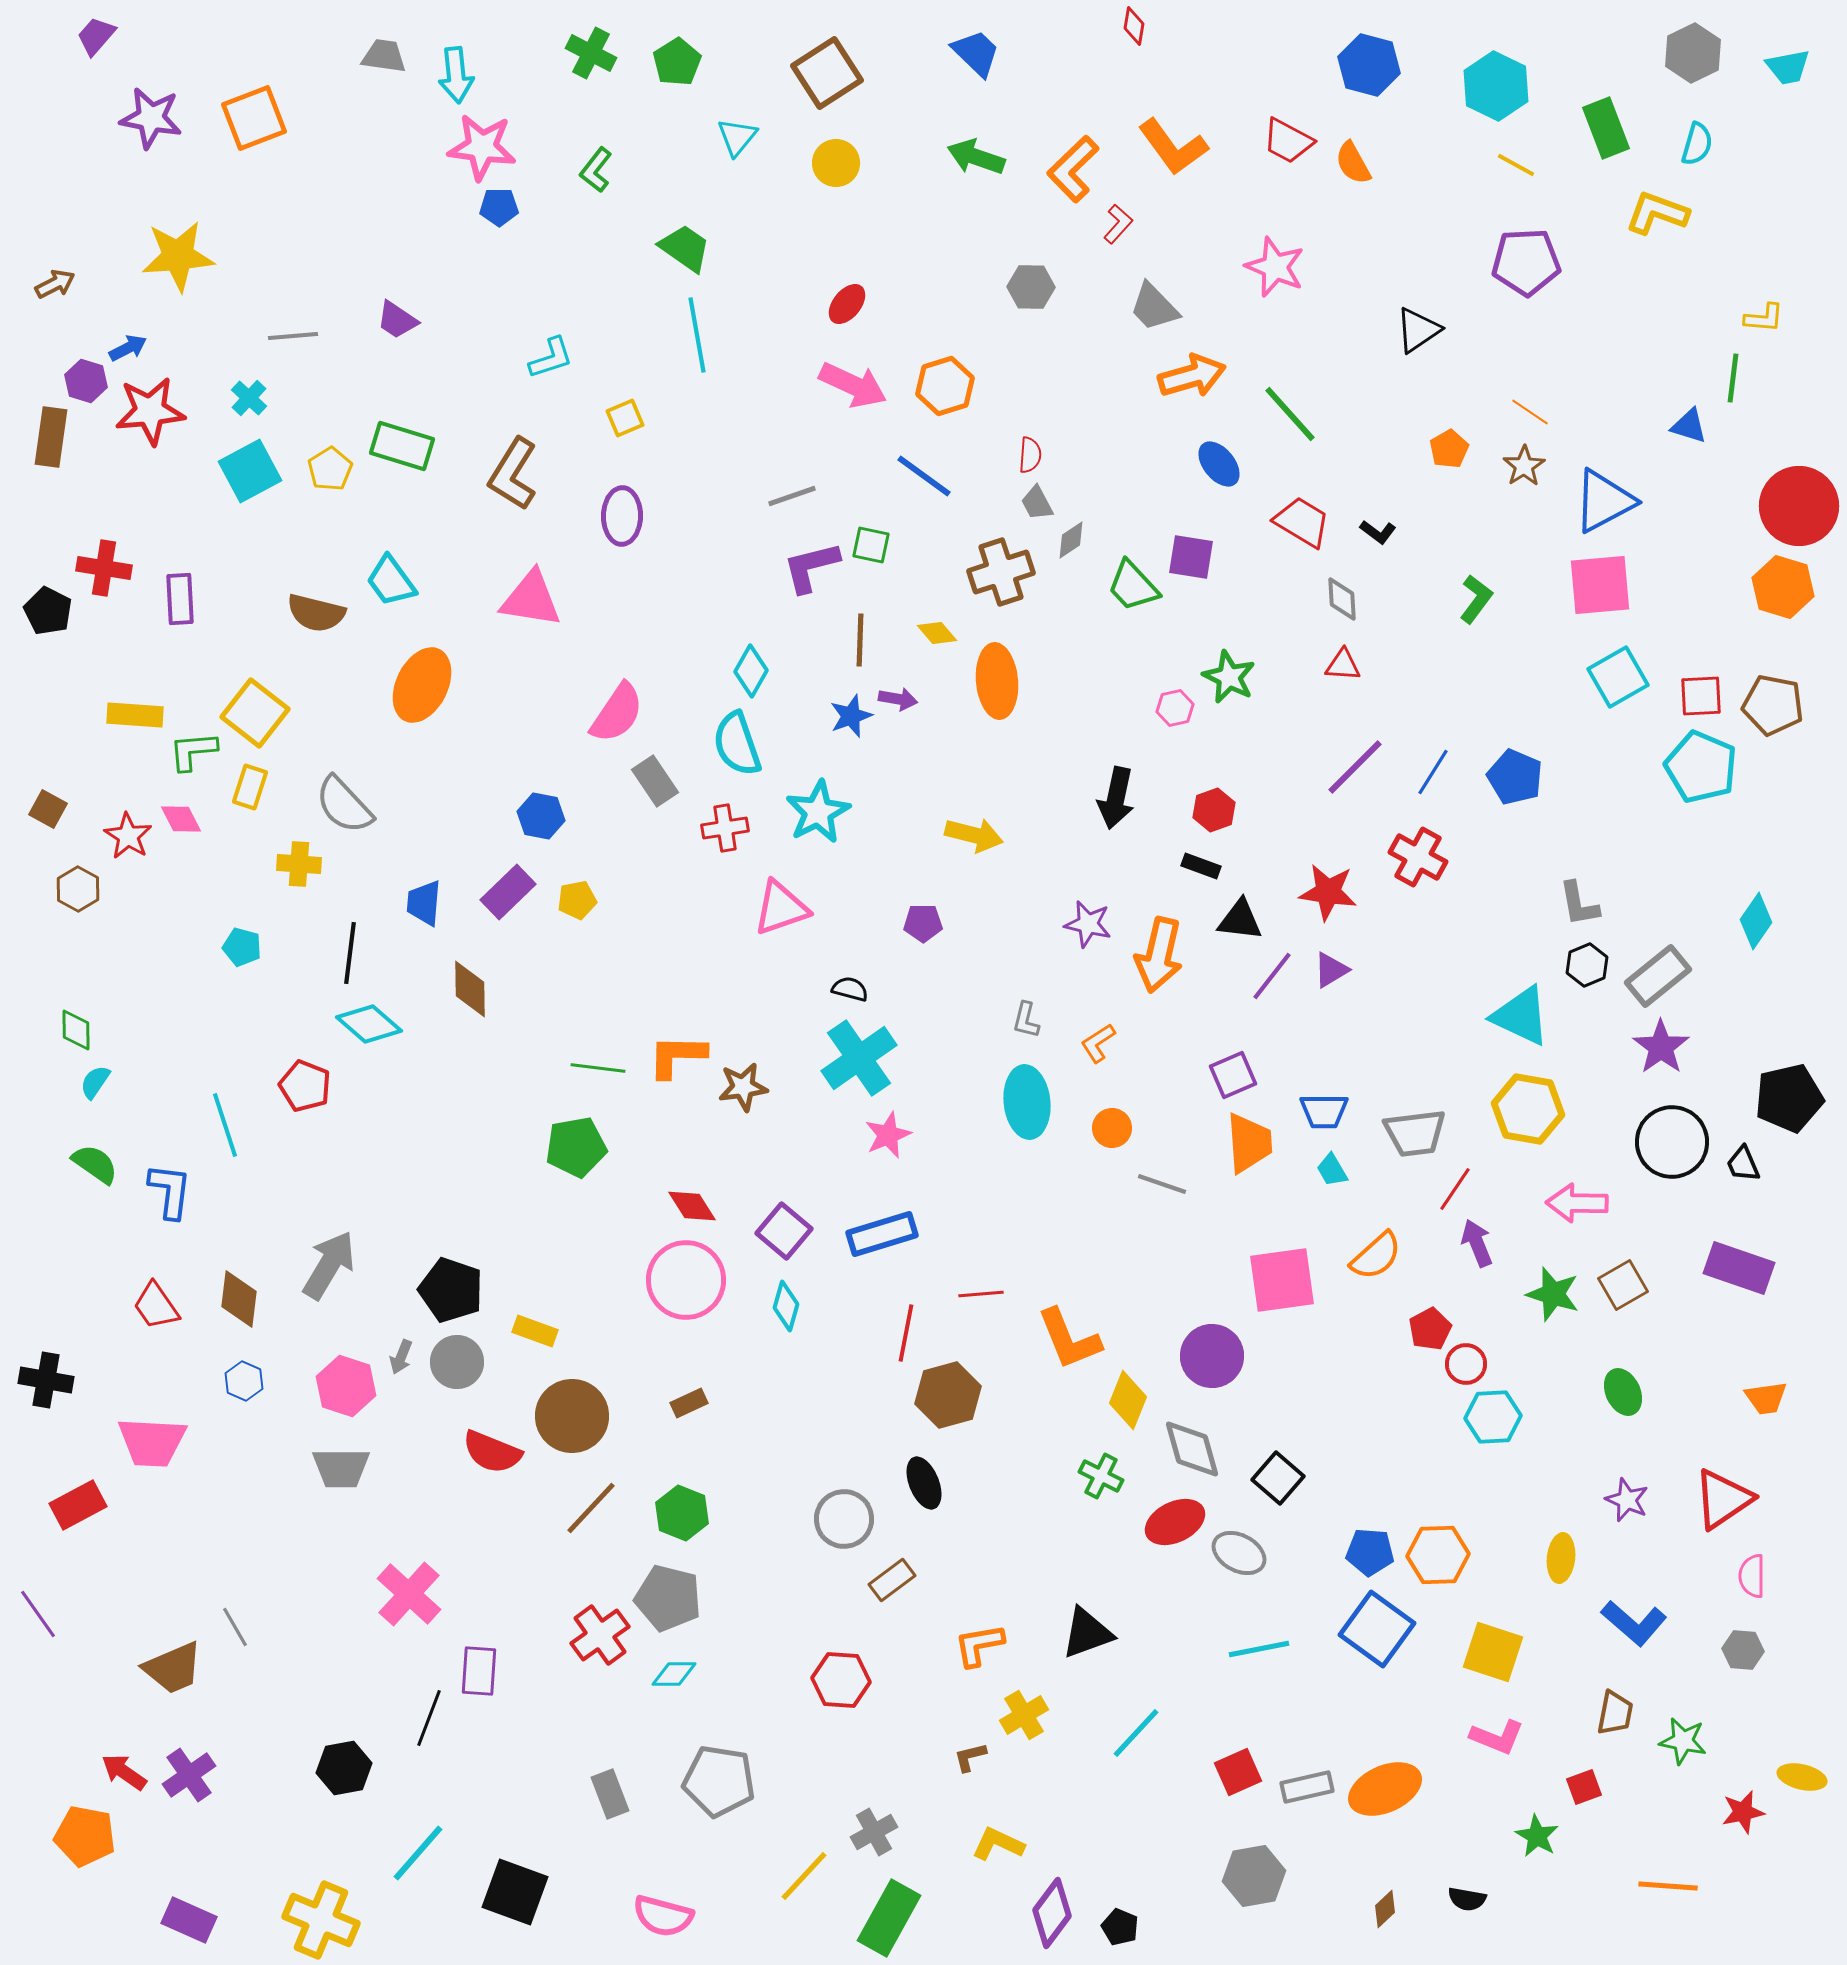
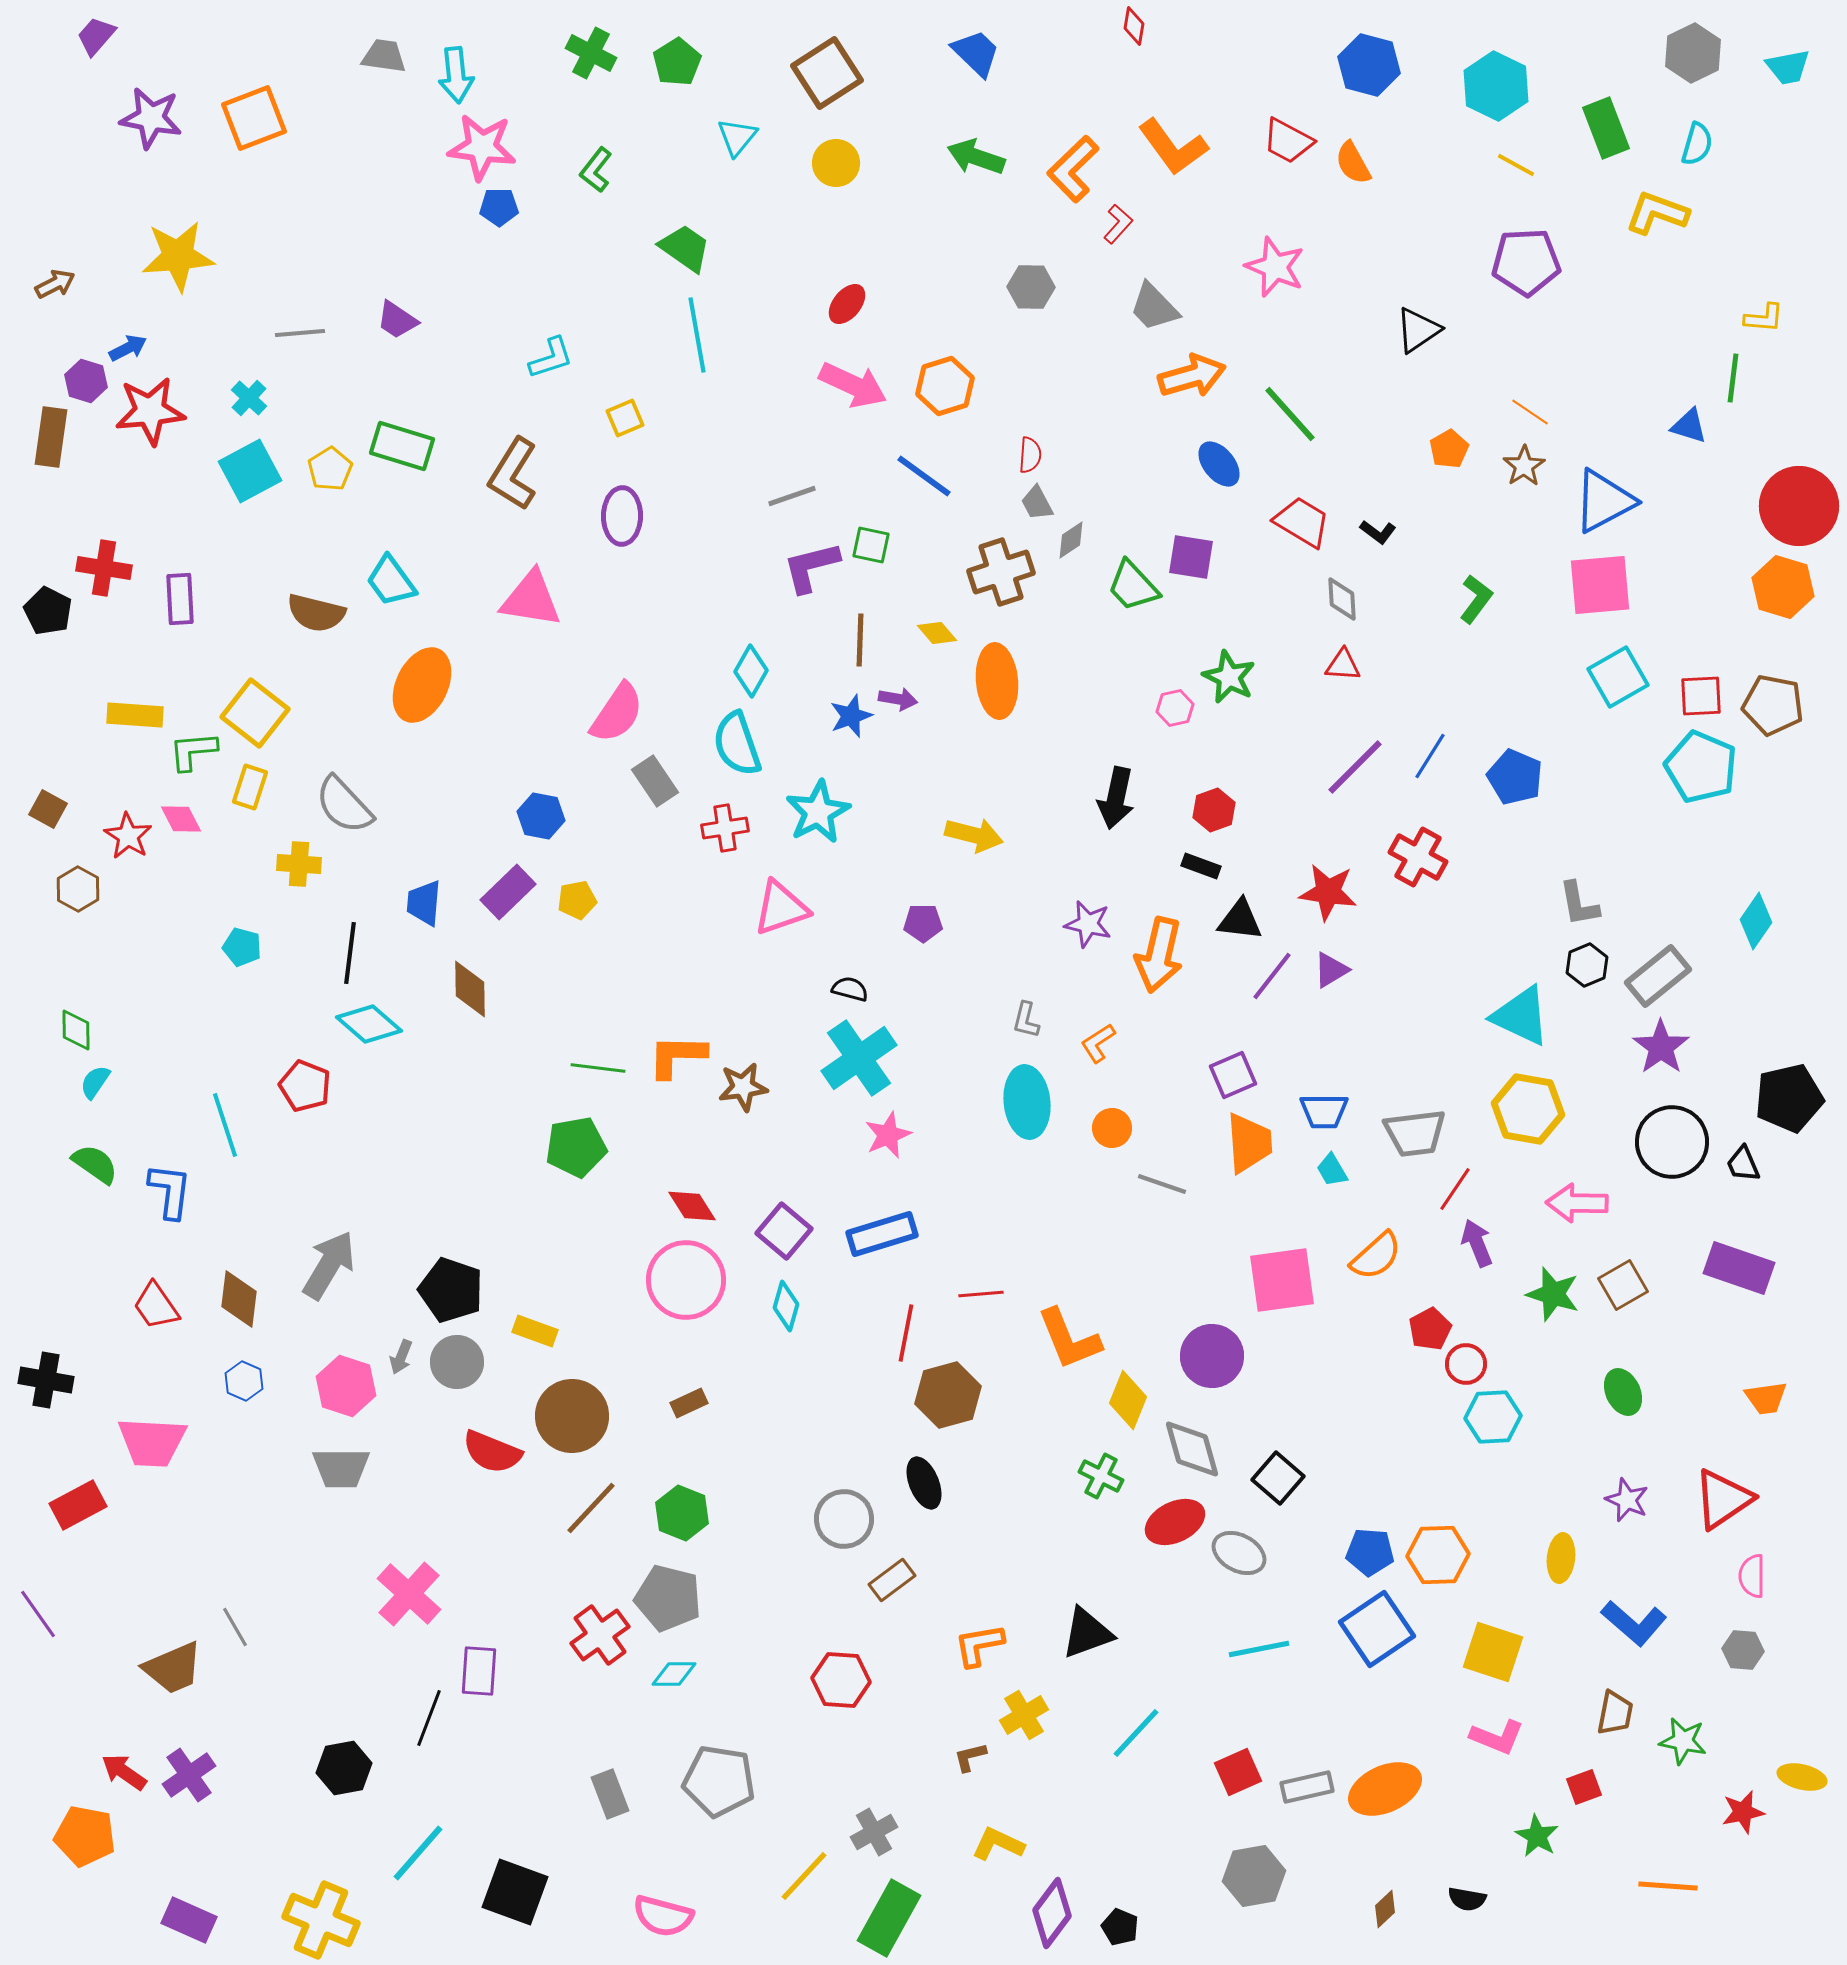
gray line at (293, 336): moved 7 px right, 3 px up
blue line at (1433, 772): moved 3 px left, 16 px up
blue square at (1377, 1629): rotated 20 degrees clockwise
